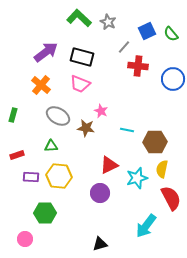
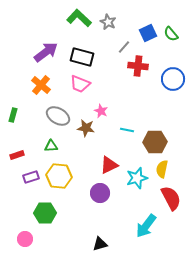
blue square: moved 1 px right, 2 px down
purple rectangle: rotated 21 degrees counterclockwise
